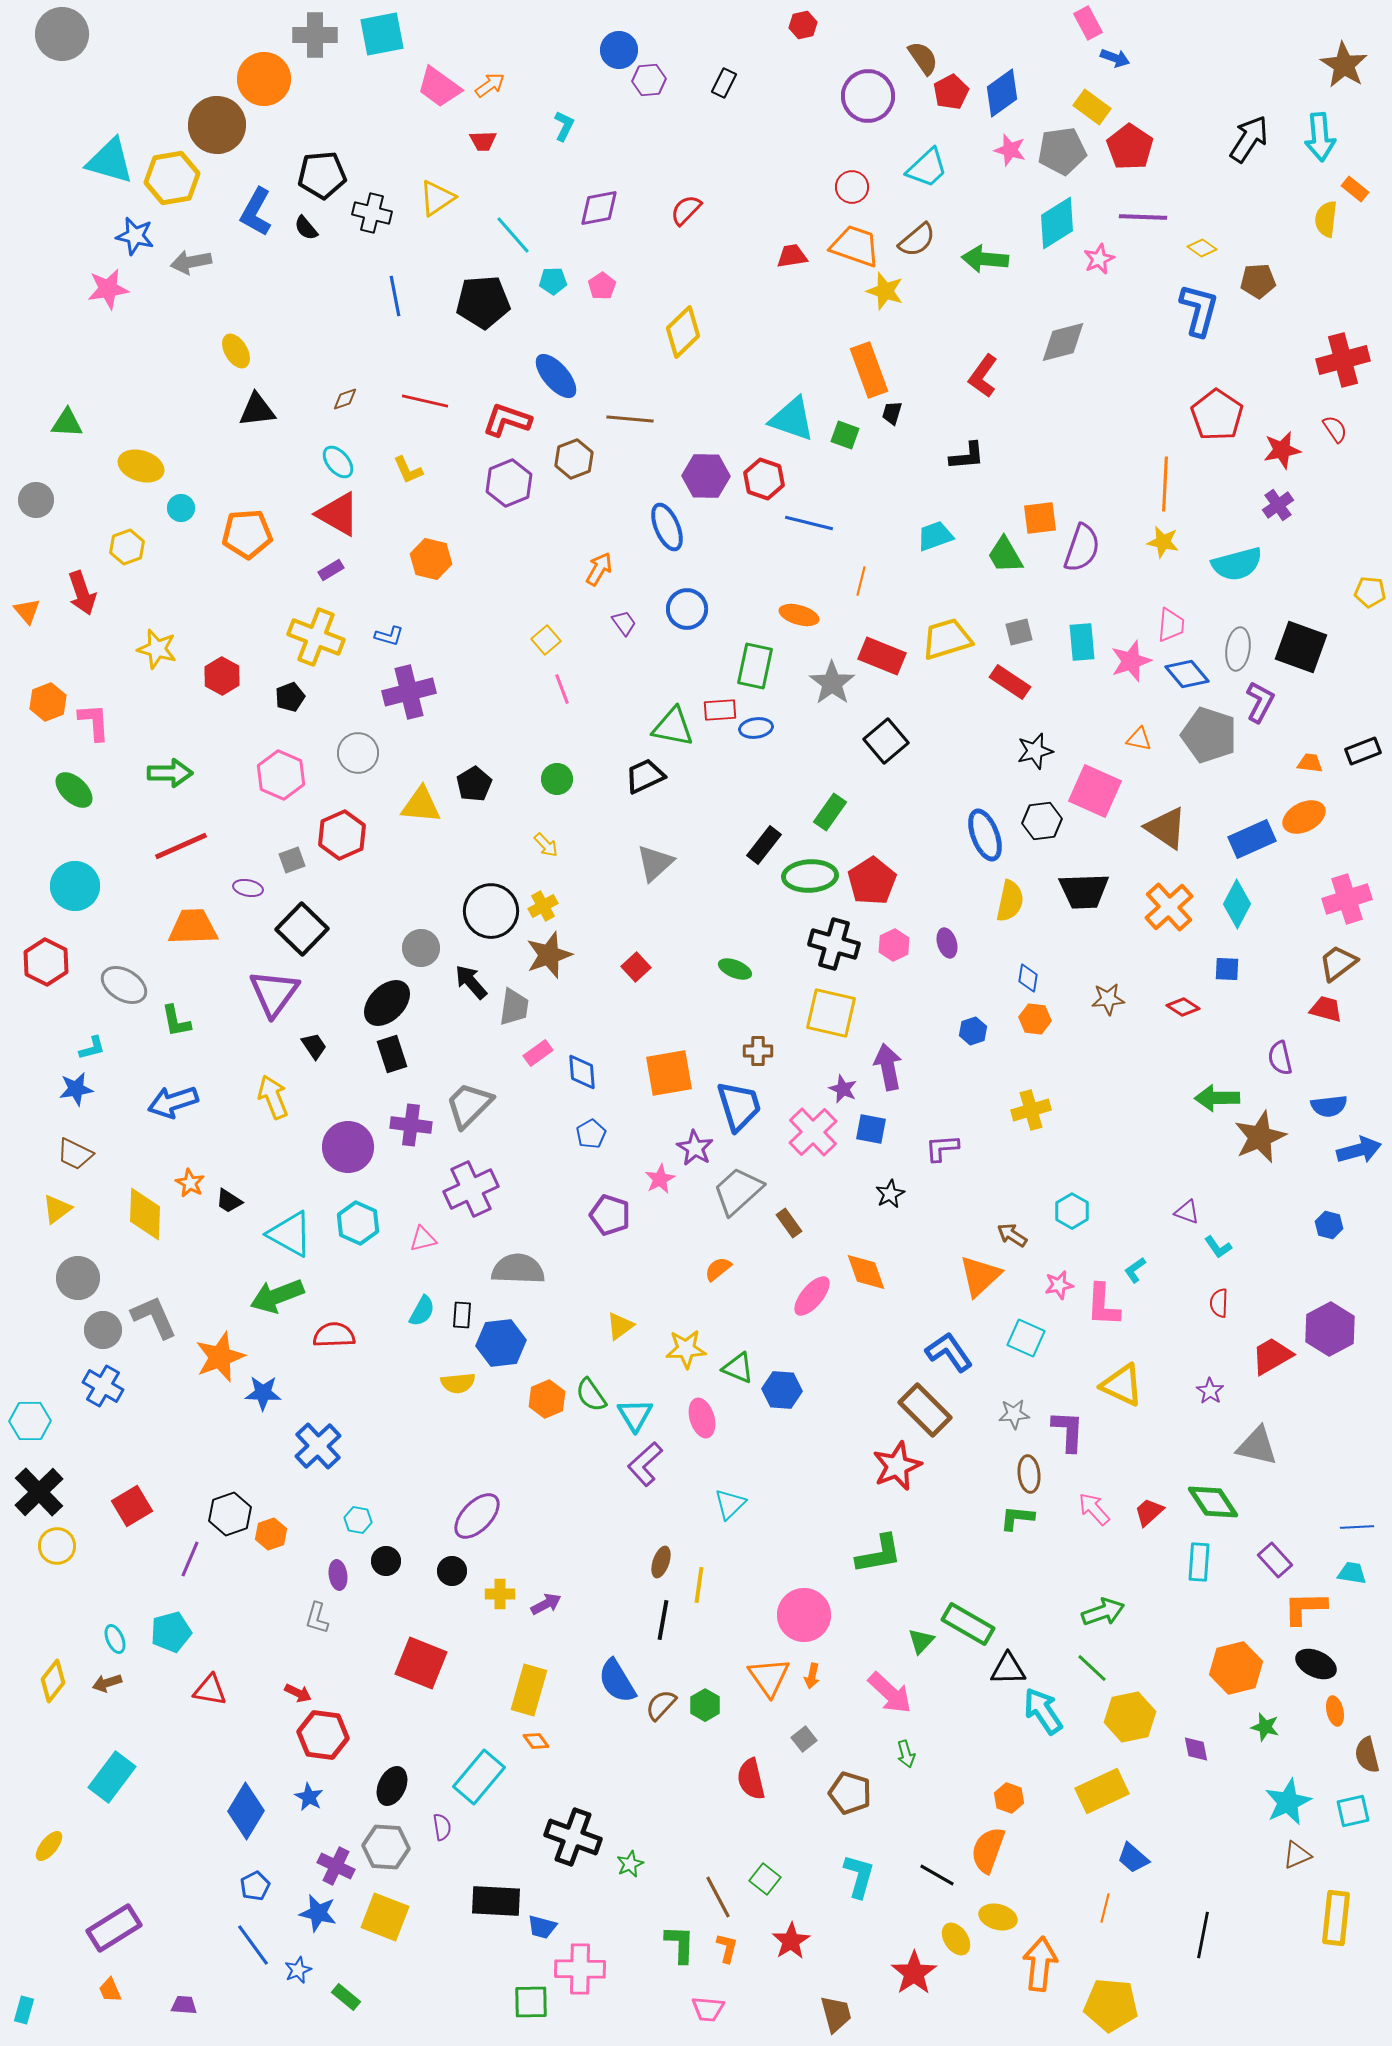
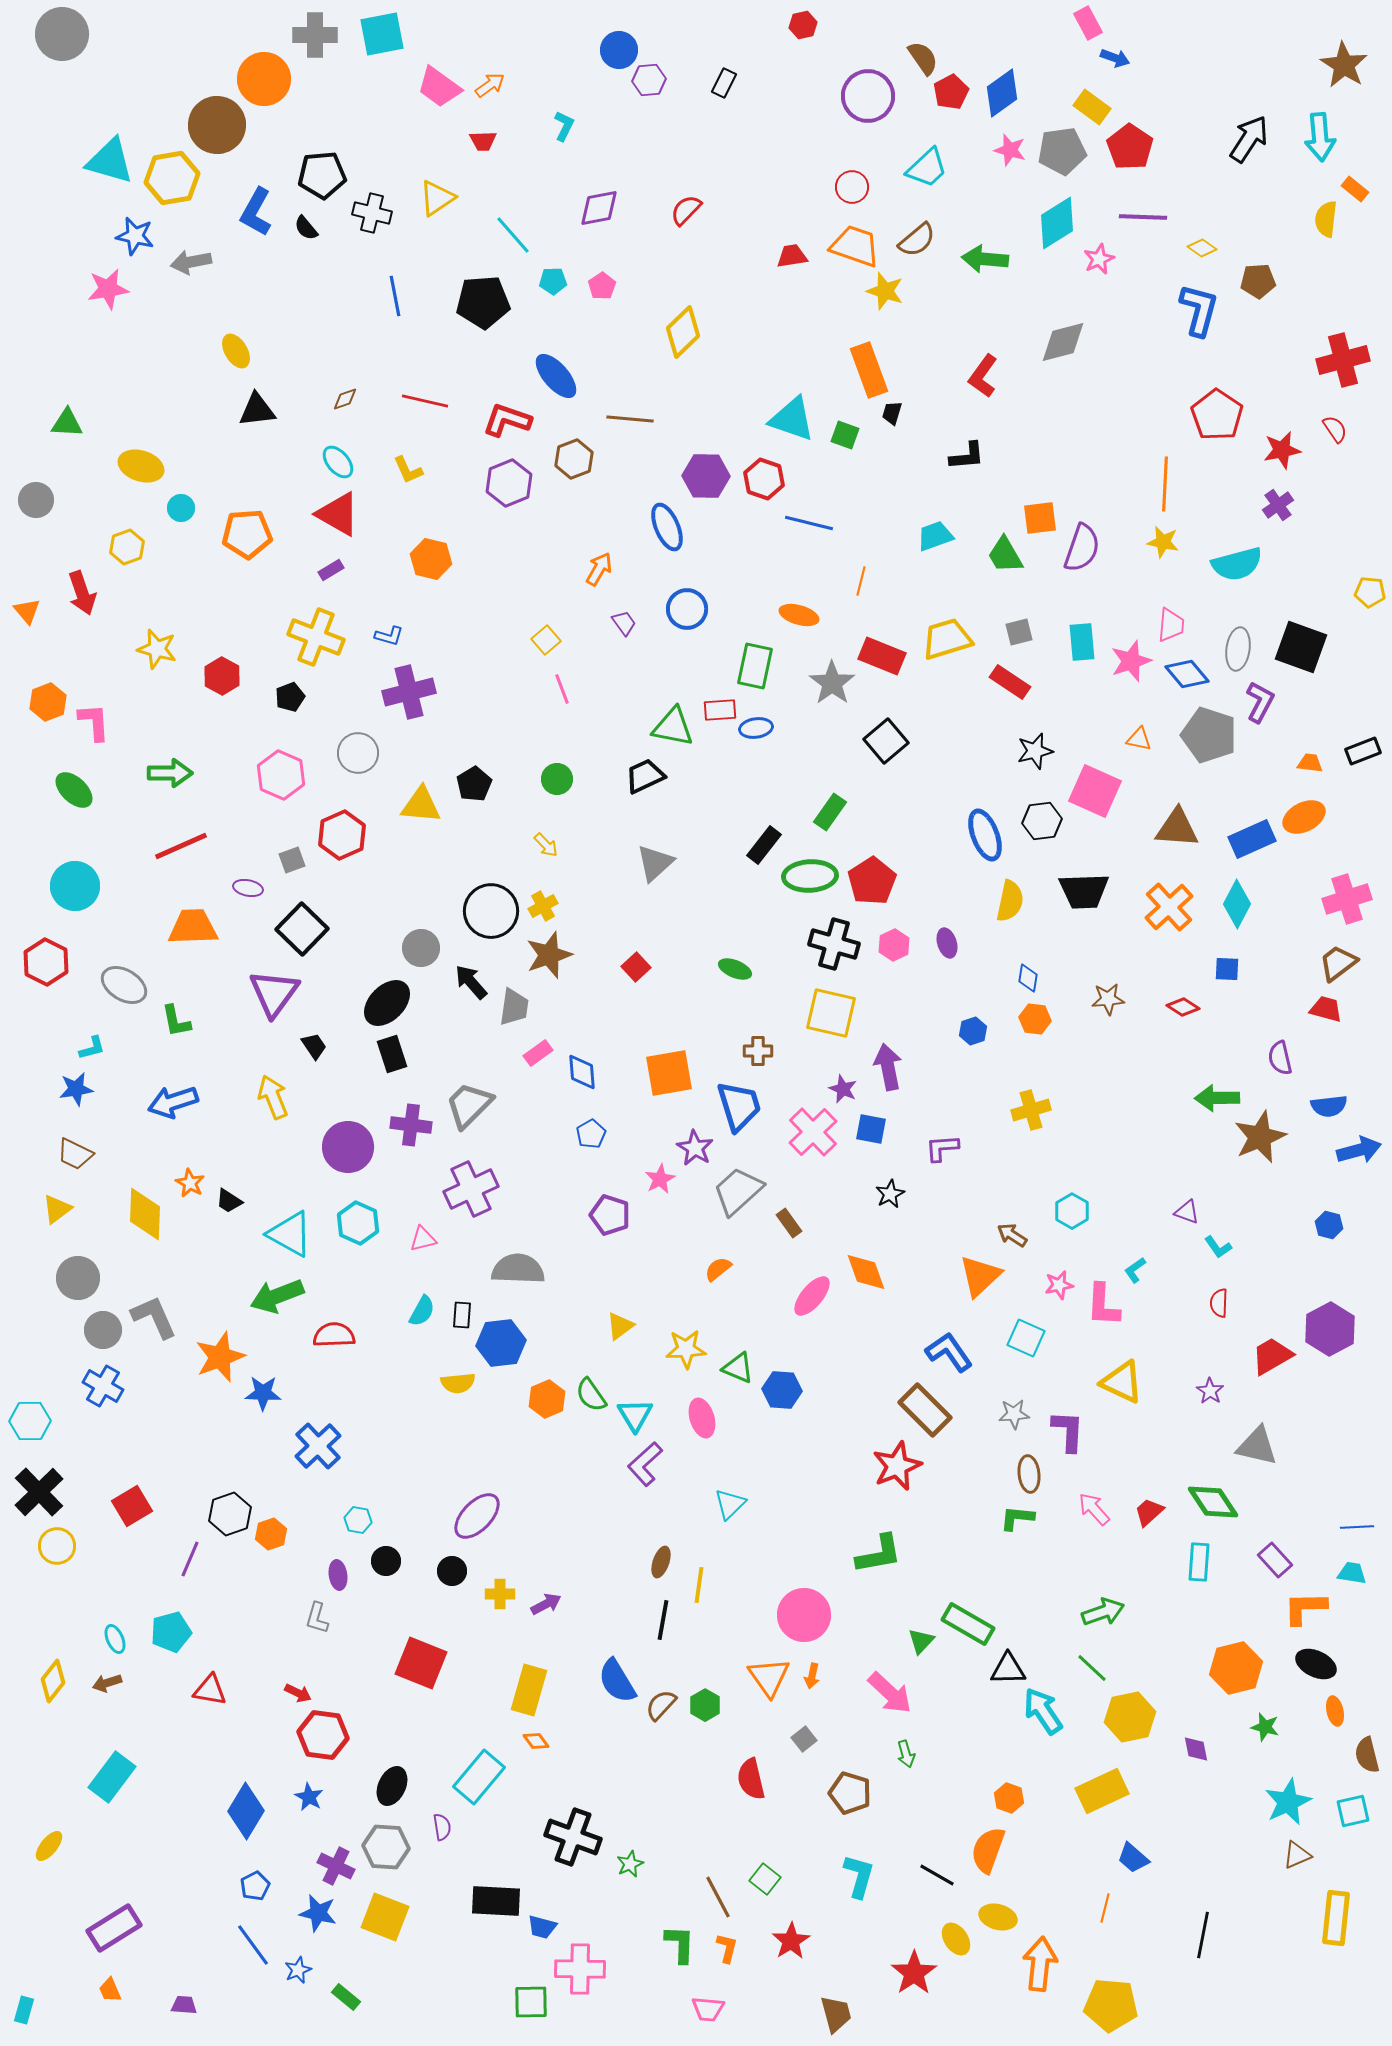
brown triangle at (1166, 828): moved 11 px right; rotated 30 degrees counterclockwise
yellow triangle at (1122, 1385): moved 3 px up
